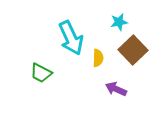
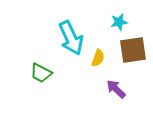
brown square: rotated 36 degrees clockwise
yellow semicircle: rotated 18 degrees clockwise
purple arrow: rotated 20 degrees clockwise
